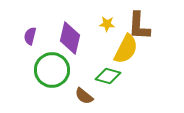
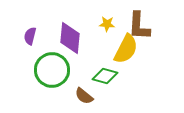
purple diamond: rotated 8 degrees counterclockwise
green diamond: moved 3 px left
